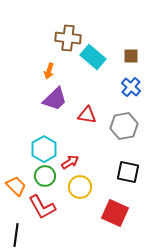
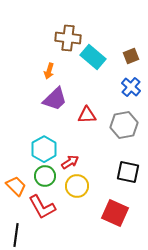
brown square: rotated 21 degrees counterclockwise
red triangle: rotated 12 degrees counterclockwise
gray hexagon: moved 1 px up
yellow circle: moved 3 px left, 1 px up
